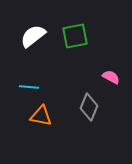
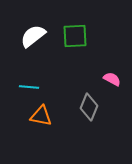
green square: rotated 8 degrees clockwise
pink semicircle: moved 1 px right, 2 px down
